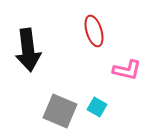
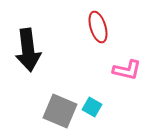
red ellipse: moved 4 px right, 4 px up
cyan square: moved 5 px left
